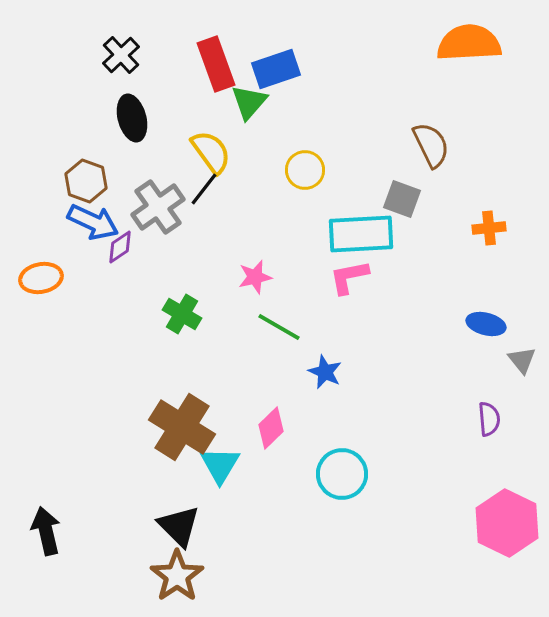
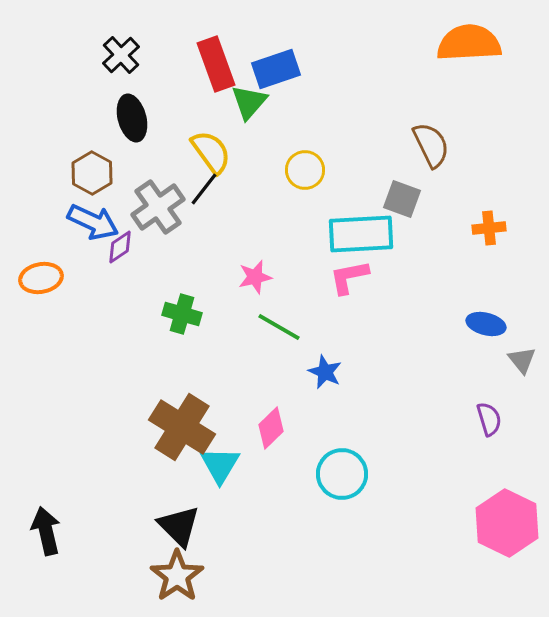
brown hexagon: moved 6 px right, 8 px up; rotated 9 degrees clockwise
green cross: rotated 15 degrees counterclockwise
purple semicircle: rotated 12 degrees counterclockwise
